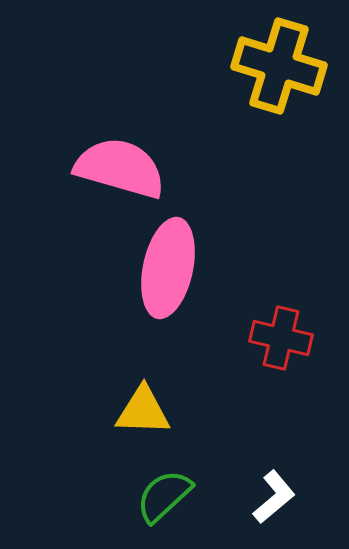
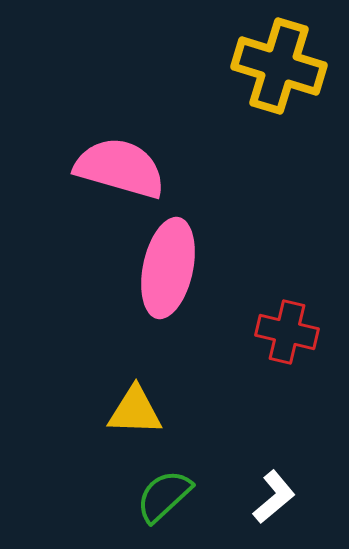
red cross: moved 6 px right, 6 px up
yellow triangle: moved 8 px left
